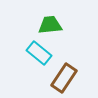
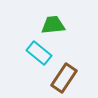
green trapezoid: moved 3 px right
